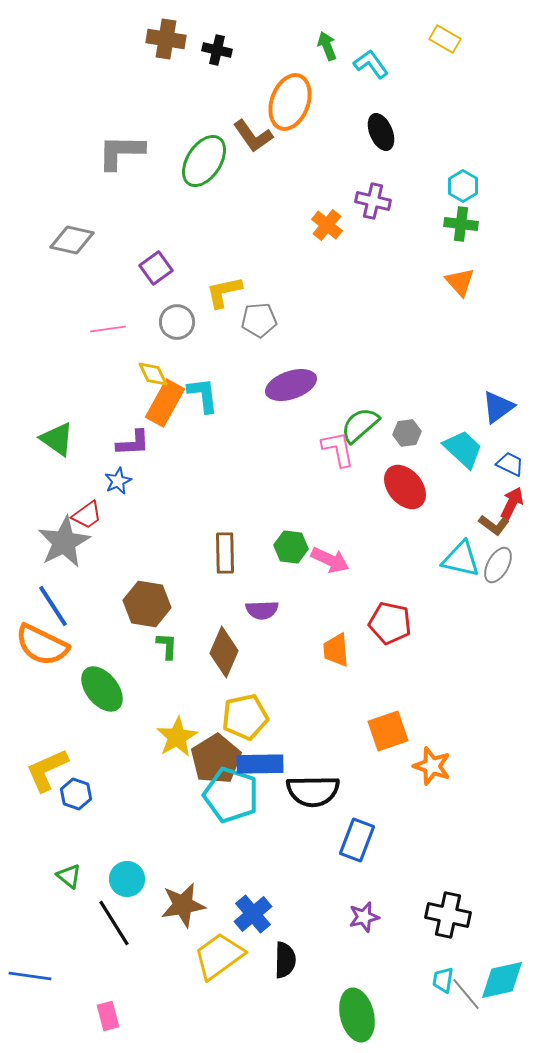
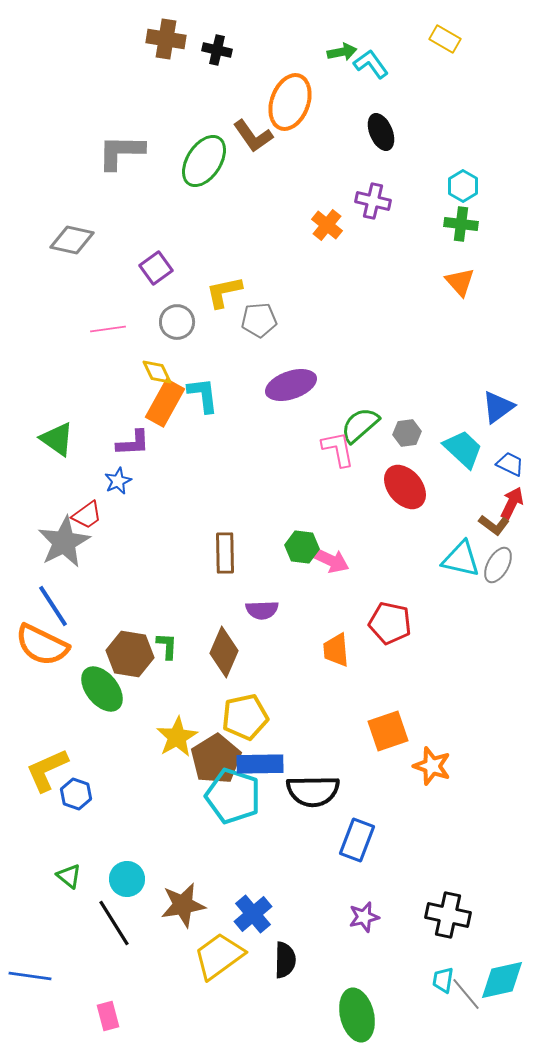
green arrow at (327, 46): moved 15 px right, 6 px down; rotated 100 degrees clockwise
yellow diamond at (153, 374): moved 4 px right, 2 px up
green hexagon at (291, 547): moved 11 px right
brown hexagon at (147, 604): moved 17 px left, 50 px down
cyan pentagon at (231, 795): moved 2 px right, 1 px down
